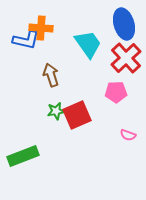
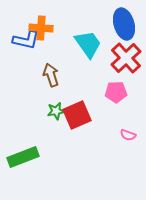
green rectangle: moved 1 px down
